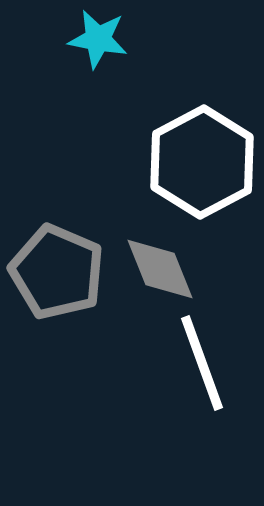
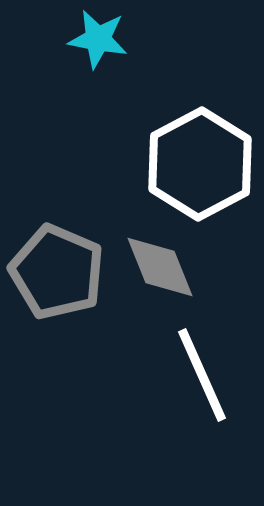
white hexagon: moved 2 px left, 2 px down
gray diamond: moved 2 px up
white line: moved 12 px down; rotated 4 degrees counterclockwise
